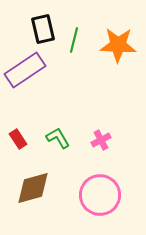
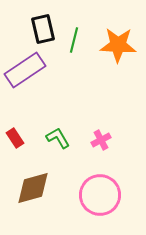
red rectangle: moved 3 px left, 1 px up
